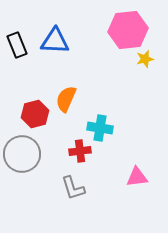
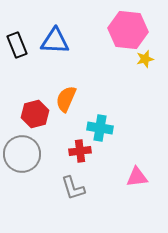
pink hexagon: rotated 12 degrees clockwise
